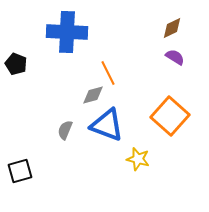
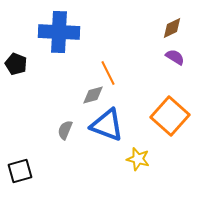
blue cross: moved 8 px left
